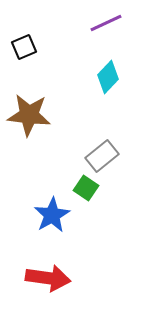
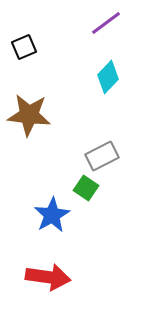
purple line: rotated 12 degrees counterclockwise
gray rectangle: rotated 12 degrees clockwise
red arrow: moved 1 px up
